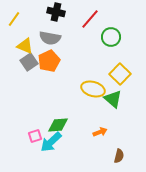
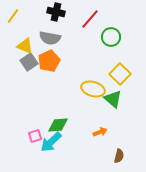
yellow line: moved 1 px left, 3 px up
